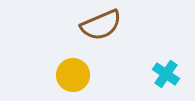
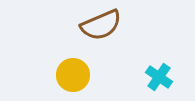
cyan cross: moved 7 px left, 3 px down
